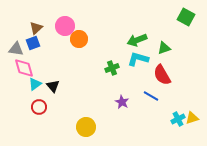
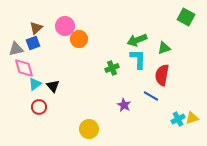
gray triangle: rotated 21 degrees counterclockwise
cyan L-shape: rotated 75 degrees clockwise
red semicircle: rotated 40 degrees clockwise
purple star: moved 2 px right, 3 px down
yellow circle: moved 3 px right, 2 px down
